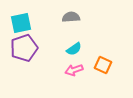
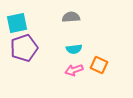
cyan square: moved 4 px left
cyan semicircle: rotated 28 degrees clockwise
orange square: moved 4 px left
